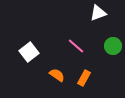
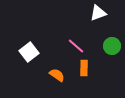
green circle: moved 1 px left
orange rectangle: moved 10 px up; rotated 28 degrees counterclockwise
